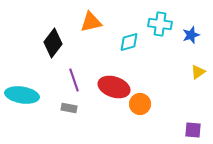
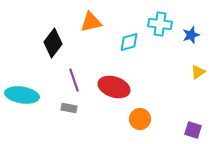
orange circle: moved 15 px down
purple square: rotated 12 degrees clockwise
